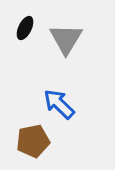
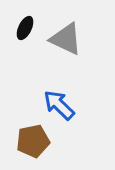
gray triangle: rotated 36 degrees counterclockwise
blue arrow: moved 1 px down
